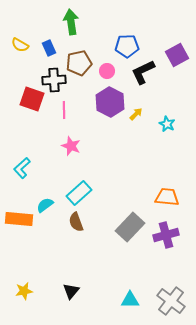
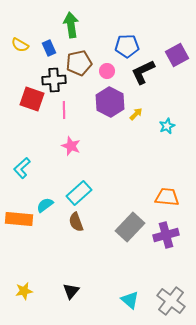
green arrow: moved 3 px down
cyan star: moved 2 px down; rotated 21 degrees clockwise
cyan triangle: rotated 42 degrees clockwise
